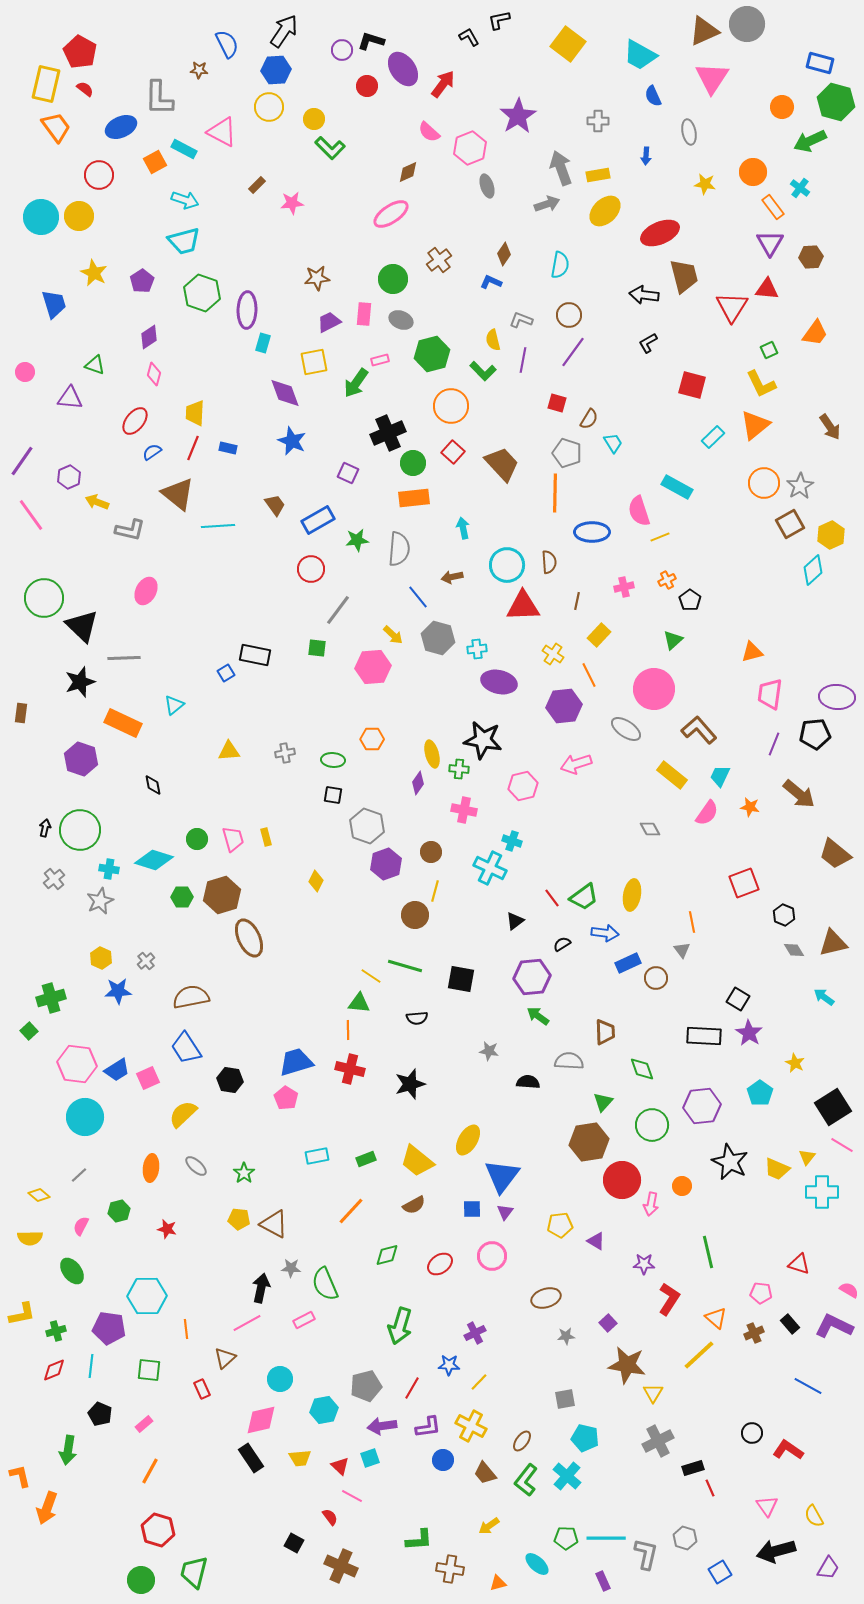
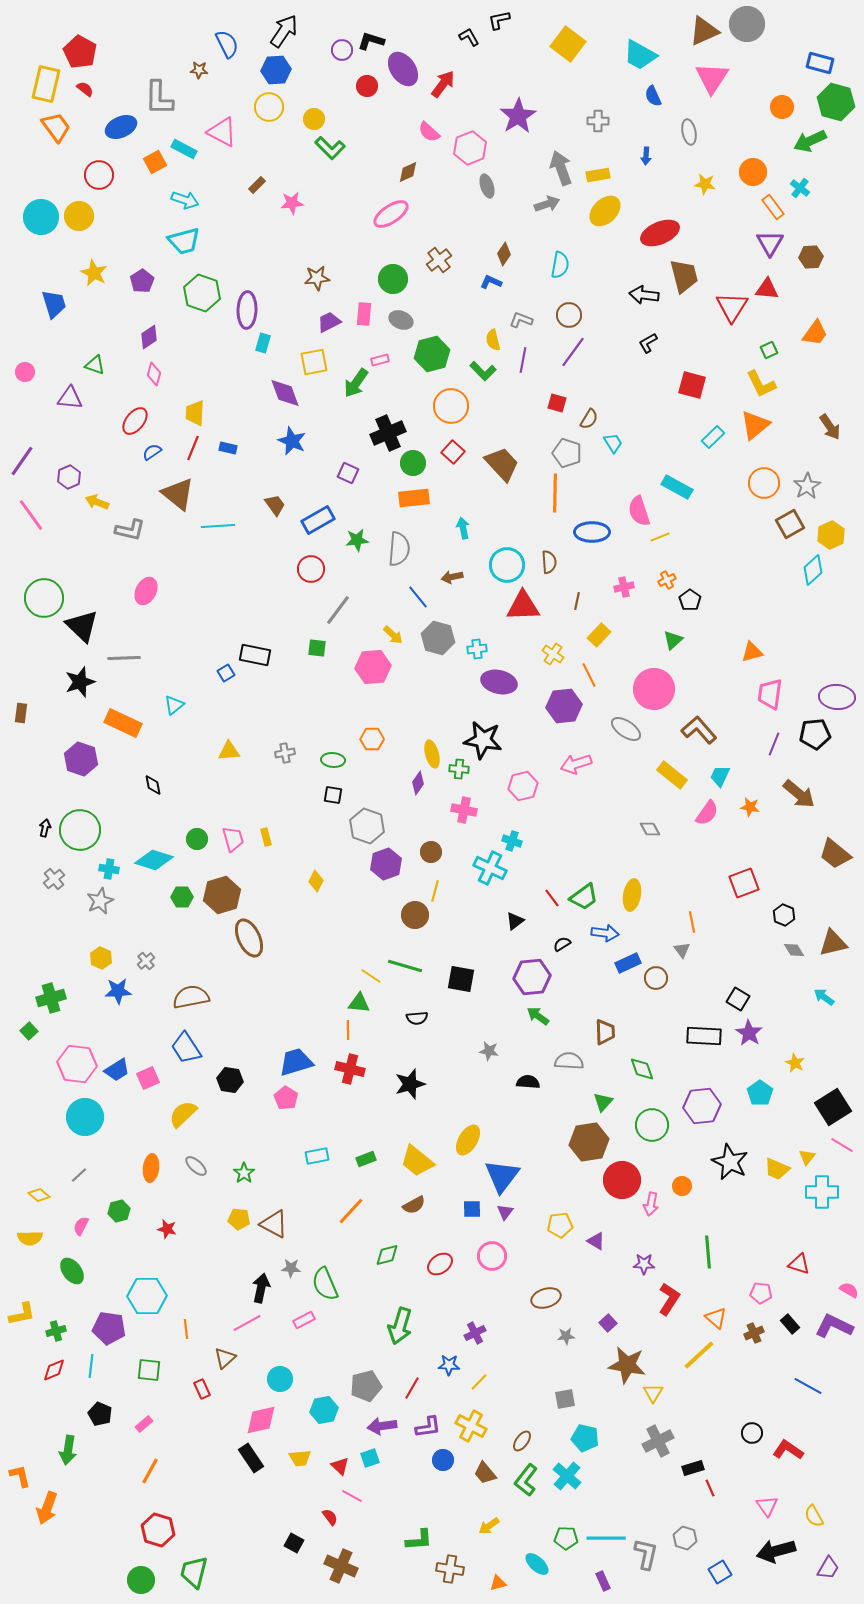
gray star at (800, 486): moved 7 px right
green line at (708, 1252): rotated 8 degrees clockwise
